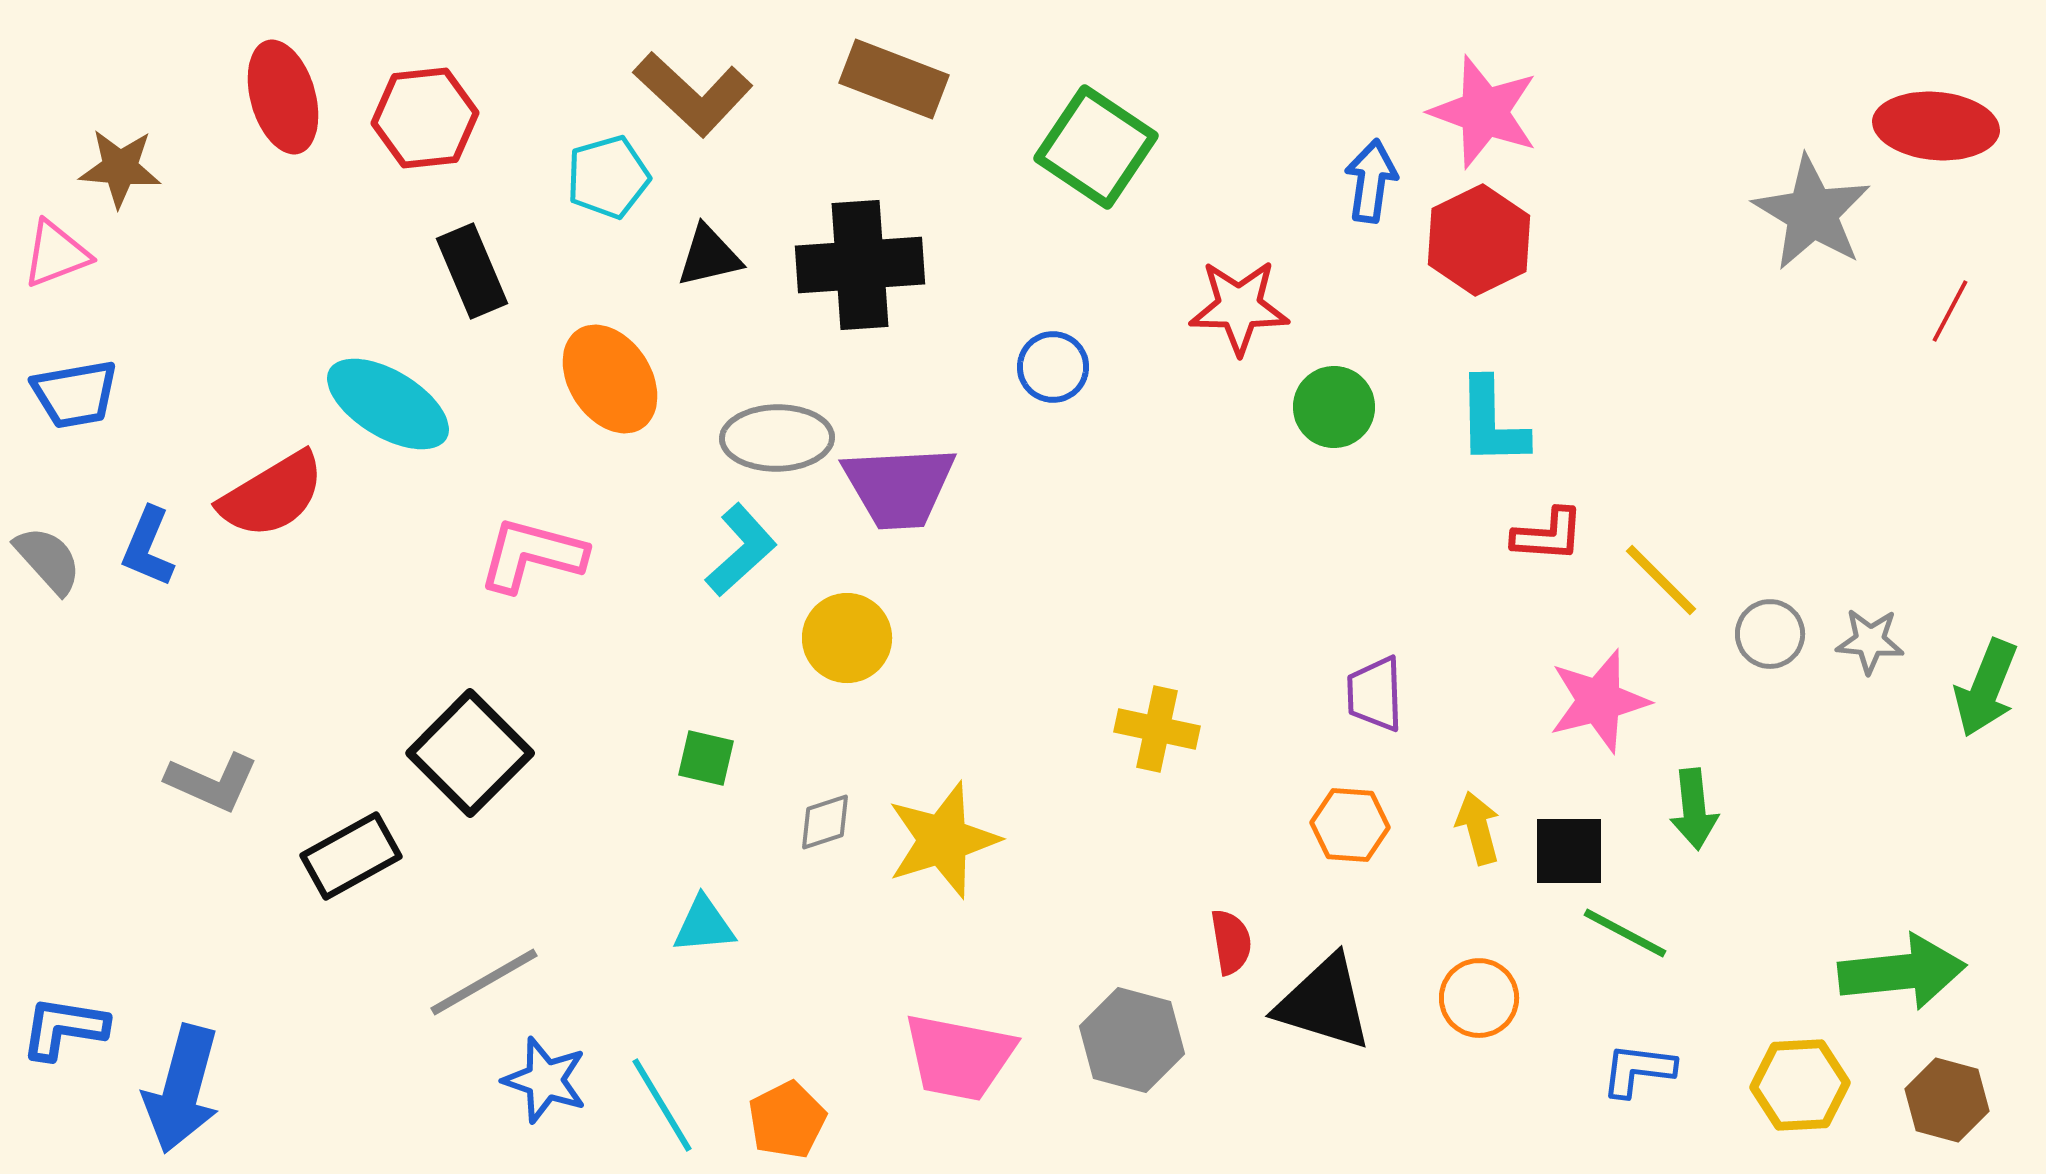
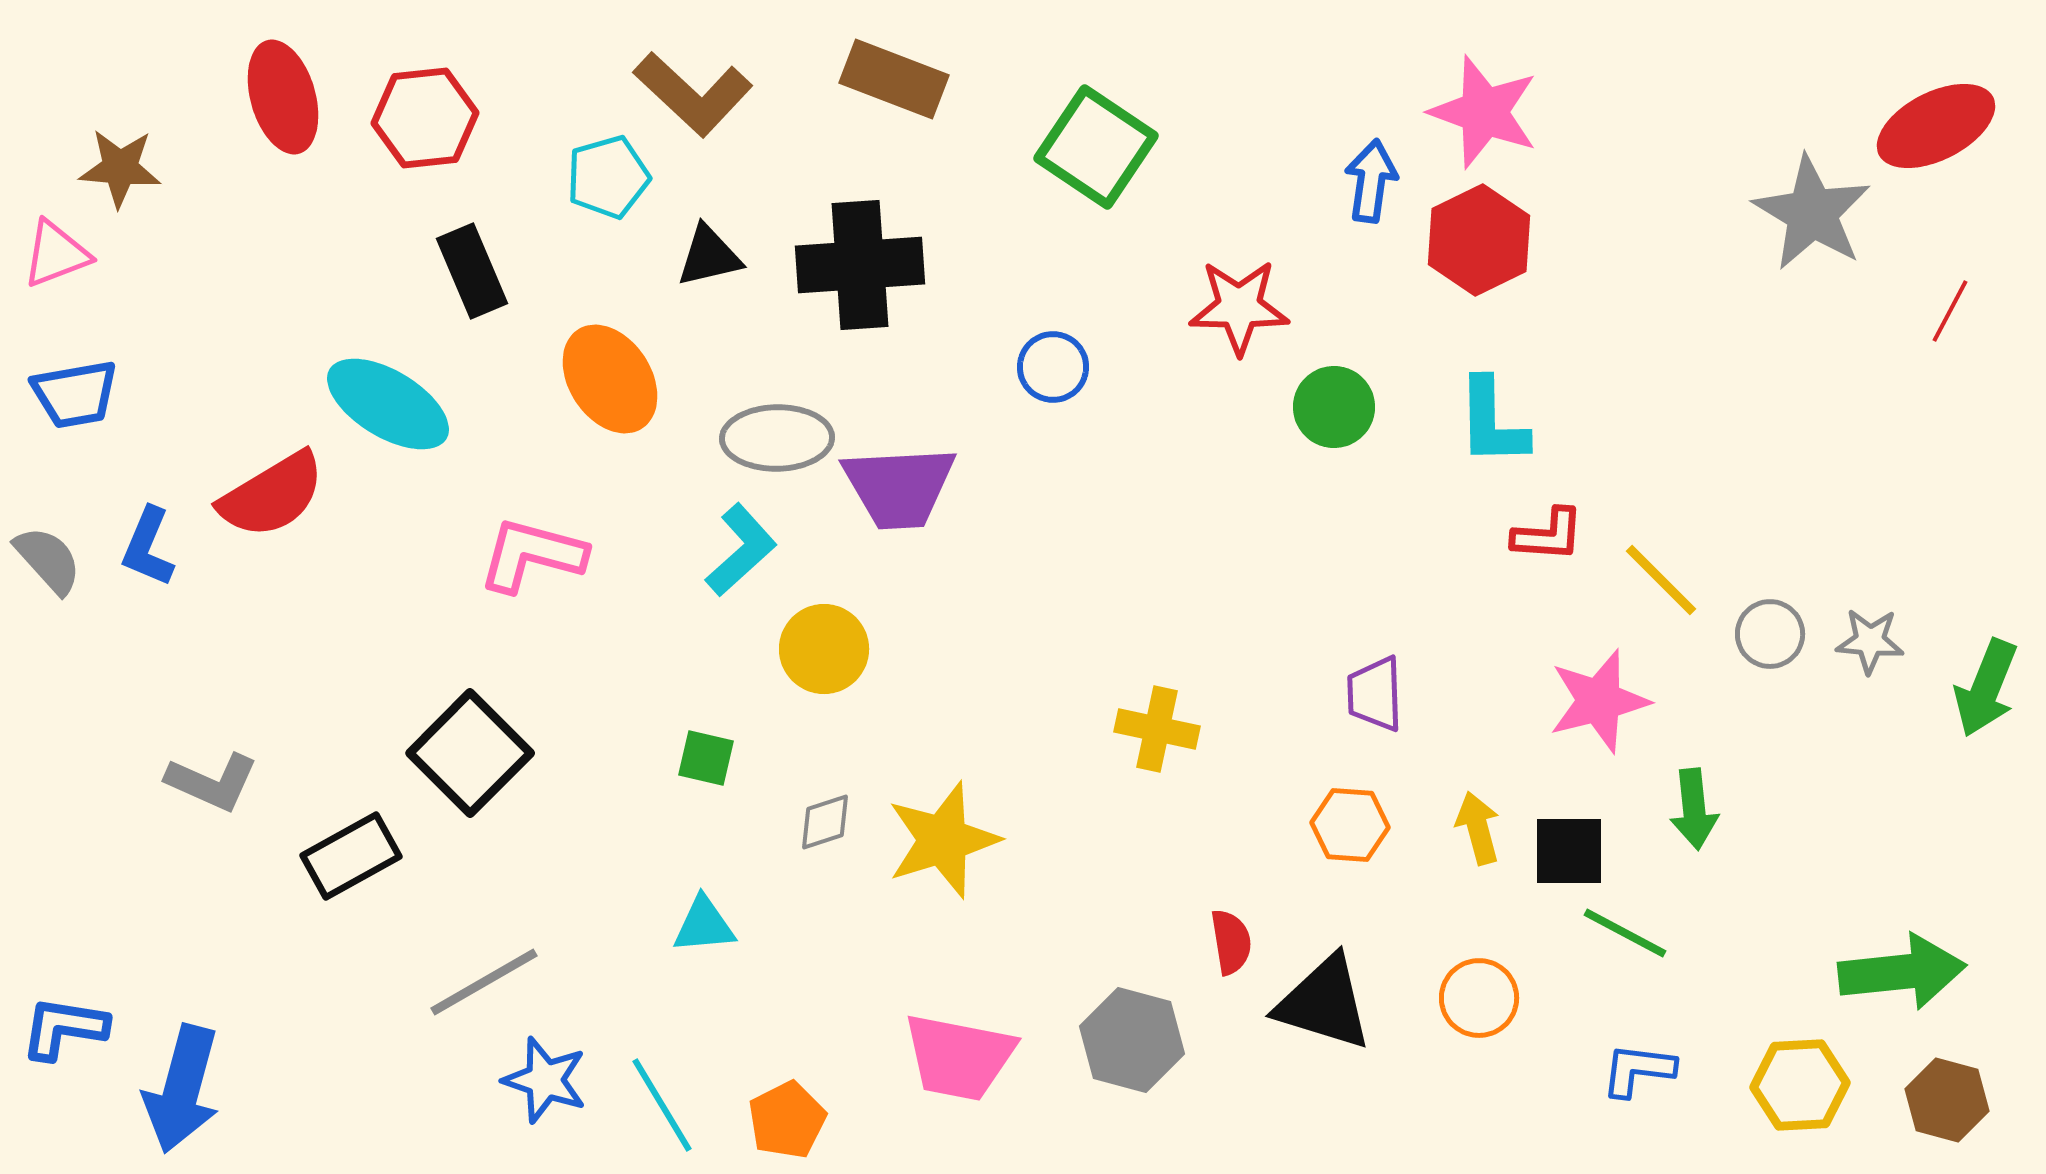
red ellipse at (1936, 126): rotated 32 degrees counterclockwise
yellow circle at (847, 638): moved 23 px left, 11 px down
